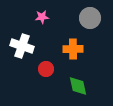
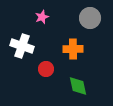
pink star: rotated 16 degrees counterclockwise
